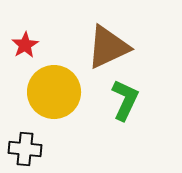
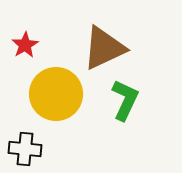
brown triangle: moved 4 px left, 1 px down
yellow circle: moved 2 px right, 2 px down
